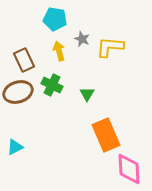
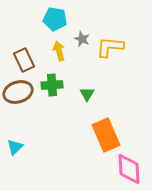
green cross: rotated 30 degrees counterclockwise
cyan triangle: rotated 18 degrees counterclockwise
